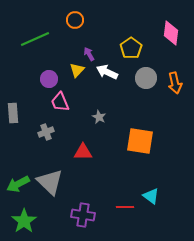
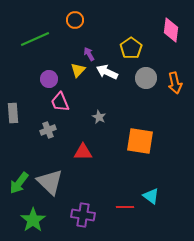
pink diamond: moved 3 px up
yellow triangle: moved 1 px right
gray cross: moved 2 px right, 2 px up
green arrow: moved 1 px right, 1 px up; rotated 25 degrees counterclockwise
green star: moved 9 px right, 1 px up
